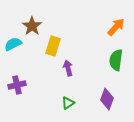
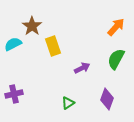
yellow rectangle: rotated 36 degrees counterclockwise
green semicircle: moved 1 px up; rotated 20 degrees clockwise
purple arrow: moved 14 px right; rotated 77 degrees clockwise
purple cross: moved 3 px left, 9 px down
